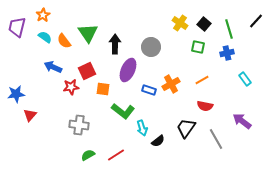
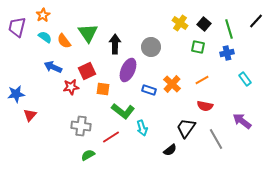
orange cross: moved 1 px right; rotated 18 degrees counterclockwise
gray cross: moved 2 px right, 1 px down
black semicircle: moved 12 px right, 9 px down
red line: moved 5 px left, 18 px up
